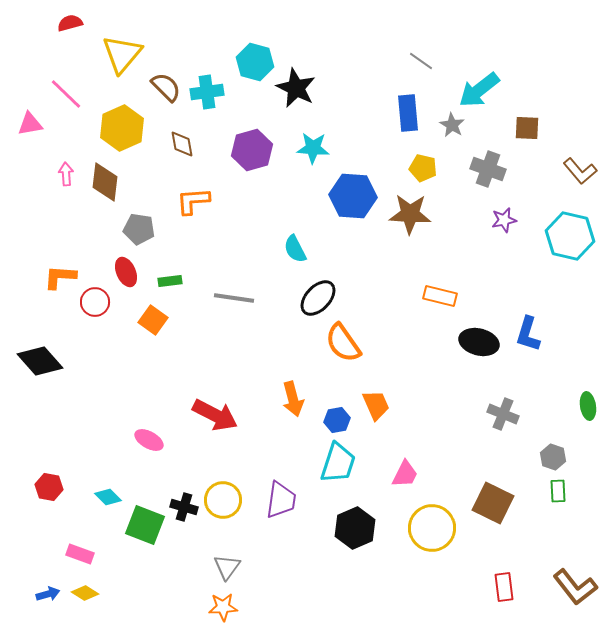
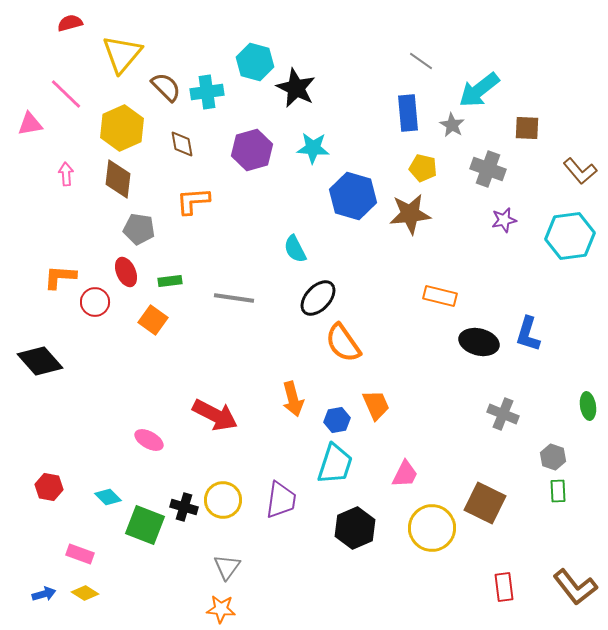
brown diamond at (105, 182): moved 13 px right, 3 px up
blue hexagon at (353, 196): rotated 12 degrees clockwise
brown star at (410, 214): rotated 9 degrees counterclockwise
cyan hexagon at (570, 236): rotated 21 degrees counterclockwise
cyan trapezoid at (338, 463): moved 3 px left, 1 px down
brown square at (493, 503): moved 8 px left
blue arrow at (48, 594): moved 4 px left
orange star at (223, 607): moved 2 px left, 2 px down; rotated 8 degrees clockwise
